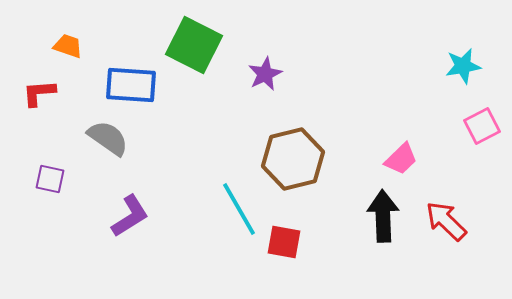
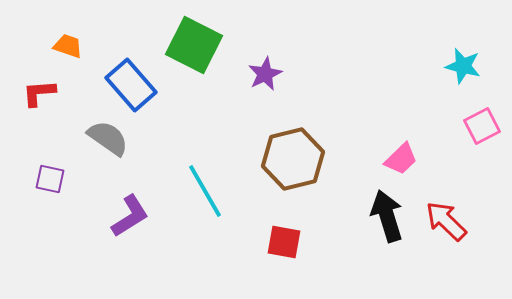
cyan star: rotated 24 degrees clockwise
blue rectangle: rotated 45 degrees clockwise
cyan line: moved 34 px left, 18 px up
black arrow: moved 4 px right; rotated 15 degrees counterclockwise
